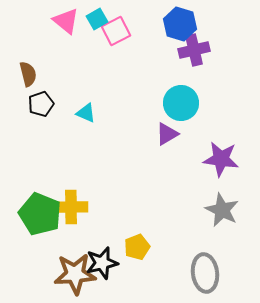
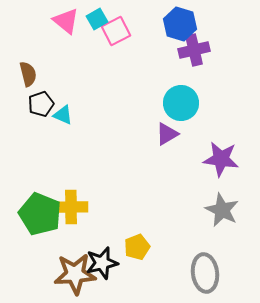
cyan triangle: moved 23 px left, 2 px down
